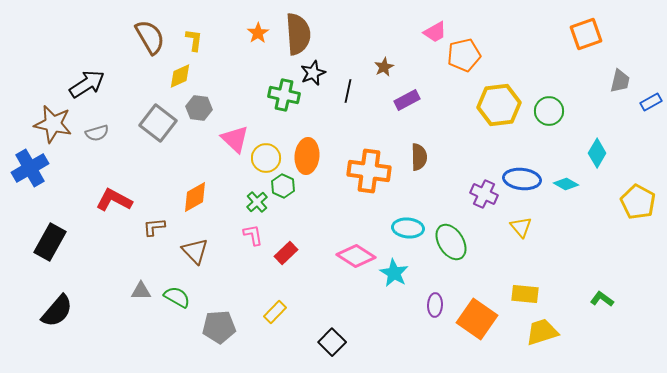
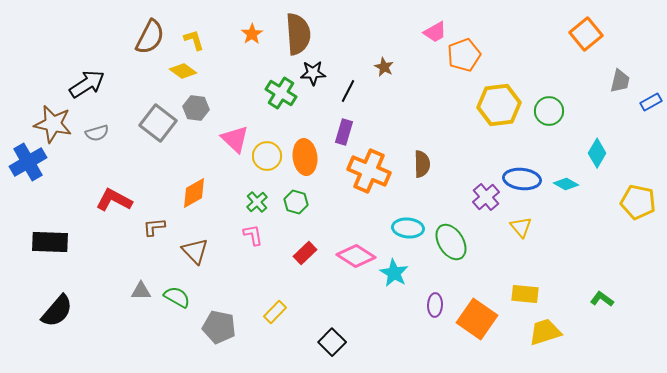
orange star at (258, 33): moved 6 px left, 1 px down
orange square at (586, 34): rotated 20 degrees counterclockwise
brown semicircle at (150, 37): rotated 57 degrees clockwise
yellow L-shape at (194, 40): rotated 25 degrees counterclockwise
orange pentagon at (464, 55): rotated 8 degrees counterclockwise
brown star at (384, 67): rotated 18 degrees counterclockwise
black star at (313, 73): rotated 20 degrees clockwise
yellow diamond at (180, 76): moved 3 px right, 5 px up; rotated 60 degrees clockwise
black line at (348, 91): rotated 15 degrees clockwise
green cross at (284, 95): moved 3 px left, 2 px up; rotated 20 degrees clockwise
purple rectangle at (407, 100): moved 63 px left, 32 px down; rotated 45 degrees counterclockwise
gray hexagon at (199, 108): moved 3 px left
orange ellipse at (307, 156): moved 2 px left, 1 px down; rotated 12 degrees counterclockwise
brown semicircle at (419, 157): moved 3 px right, 7 px down
yellow circle at (266, 158): moved 1 px right, 2 px up
blue cross at (30, 168): moved 2 px left, 6 px up
orange cross at (369, 171): rotated 15 degrees clockwise
green hexagon at (283, 186): moved 13 px right, 16 px down; rotated 10 degrees counterclockwise
purple cross at (484, 194): moved 2 px right, 3 px down; rotated 24 degrees clockwise
orange diamond at (195, 197): moved 1 px left, 4 px up
yellow pentagon at (638, 202): rotated 16 degrees counterclockwise
black rectangle at (50, 242): rotated 63 degrees clockwise
red rectangle at (286, 253): moved 19 px right
gray pentagon at (219, 327): rotated 16 degrees clockwise
yellow trapezoid at (542, 332): moved 3 px right
